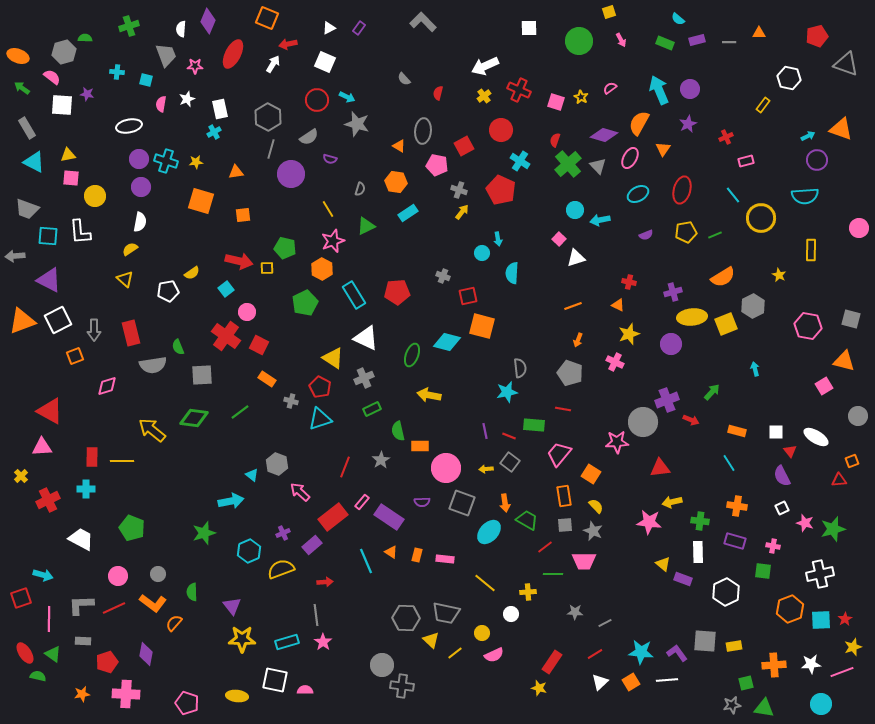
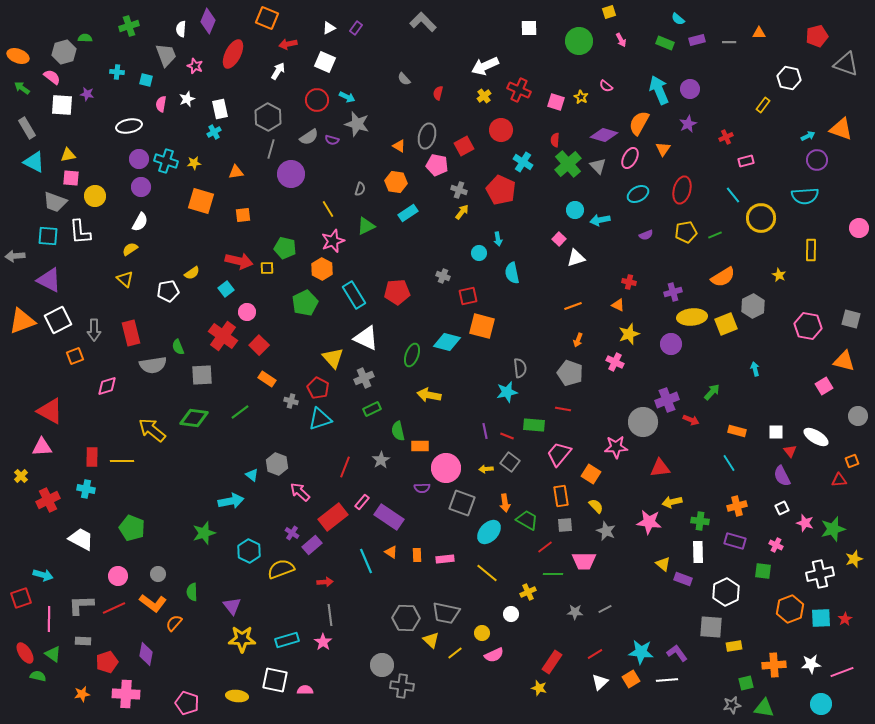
purple rectangle at (359, 28): moved 3 px left
white arrow at (273, 64): moved 5 px right, 7 px down
pink star at (195, 66): rotated 21 degrees clockwise
pink semicircle at (610, 88): moved 4 px left, 2 px up; rotated 104 degrees counterclockwise
gray ellipse at (423, 131): moved 4 px right, 5 px down; rotated 10 degrees clockwise
red semicircle at (555, 140): rotated 16 degrees counterclockwise
purple semicircle at (330, 159): moved 2 px right, 19 px up
cyan cross at (520, 161): moved 3 px right, 1 px down
yellow star at (196, 162): moved 2 px left, 1 px down
gray trapezoid at (27, 209): moved 28 px right, 7 px up
white semicircle at (140, 222): rotated 18 degrees clockwise
cyan circle at (482, 253): moved 3 px left
cyan semicircle at (512, 273): rotated 15 degrees counterclockwise
red cross at (226, 336): moved 3 px left
red square at (259, 345): rotated 18 degrees clockwise
yellow triangle at (333, 358): rotated 15 degrees clockwise
red pentagon at (320, 387): moved 2 px left, 1 px down
red line at (509, 436): moved 2 px left
pink star at (617, 442): moved 1 px left, 5 px down
cyan cross at (86, 489): rotated 12 degrees clockwise
orange rectangle at (564, 496): moved 3 px left
purple semicircle at (422, 502): moved 14 px up
orange cross at (737, 506): rotated 24 degrees counterclockwise
gray star at (593, 531): moved 13 px right
purple cross at (283, 533): moved 9 px right; rotated 32 degrees counterclockwise
pink cross at (773, 546): moved 3 px right, 1 px up; rotated 16 degrees clockwise
cyan hexagon at (249, 551): rotated 10 degrees counterclockwise
orange rectangle at (417, 555): rotated 16 degrees counterclockwise
pink rectangle at (445, 559): rotated 12 degrees counterclockwise
yellow line at (485, 583): moved 2 px right, 10 px up
yellow cross at (528, 592): rotated 21 degrees counterclockwise
gray line at (316, 615): moved 14 px right
cyan square at (821, 620): moved 2 px up
gray line at (605, 623): moved 14 px up
gray square at (705, 641): moved 6 px right, 14 px up
cyan rectangle at (287, 642): moved 2 px up
yellow star at (853, 647): moved 1 px right, 88 px up
orange square at (631, 682): moved 3 px up
